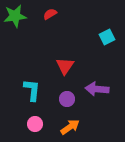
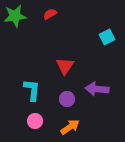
pink circle: moved 3 px up
